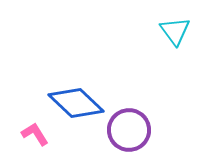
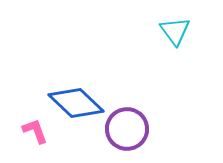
purple circle: moved 2 px left, 1 px up
pink L-shape: moved 3 px up; rotated 12 degrees clockwise
